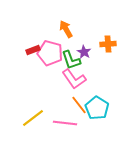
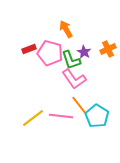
orange cross: moved 5 px down; rotated 21 degrees counterclockwise
red rectangle: moved 4 px left, 1 px up
cyan pentagon: moved 8 px down
pink line: moved 4 px left, 7 px up
